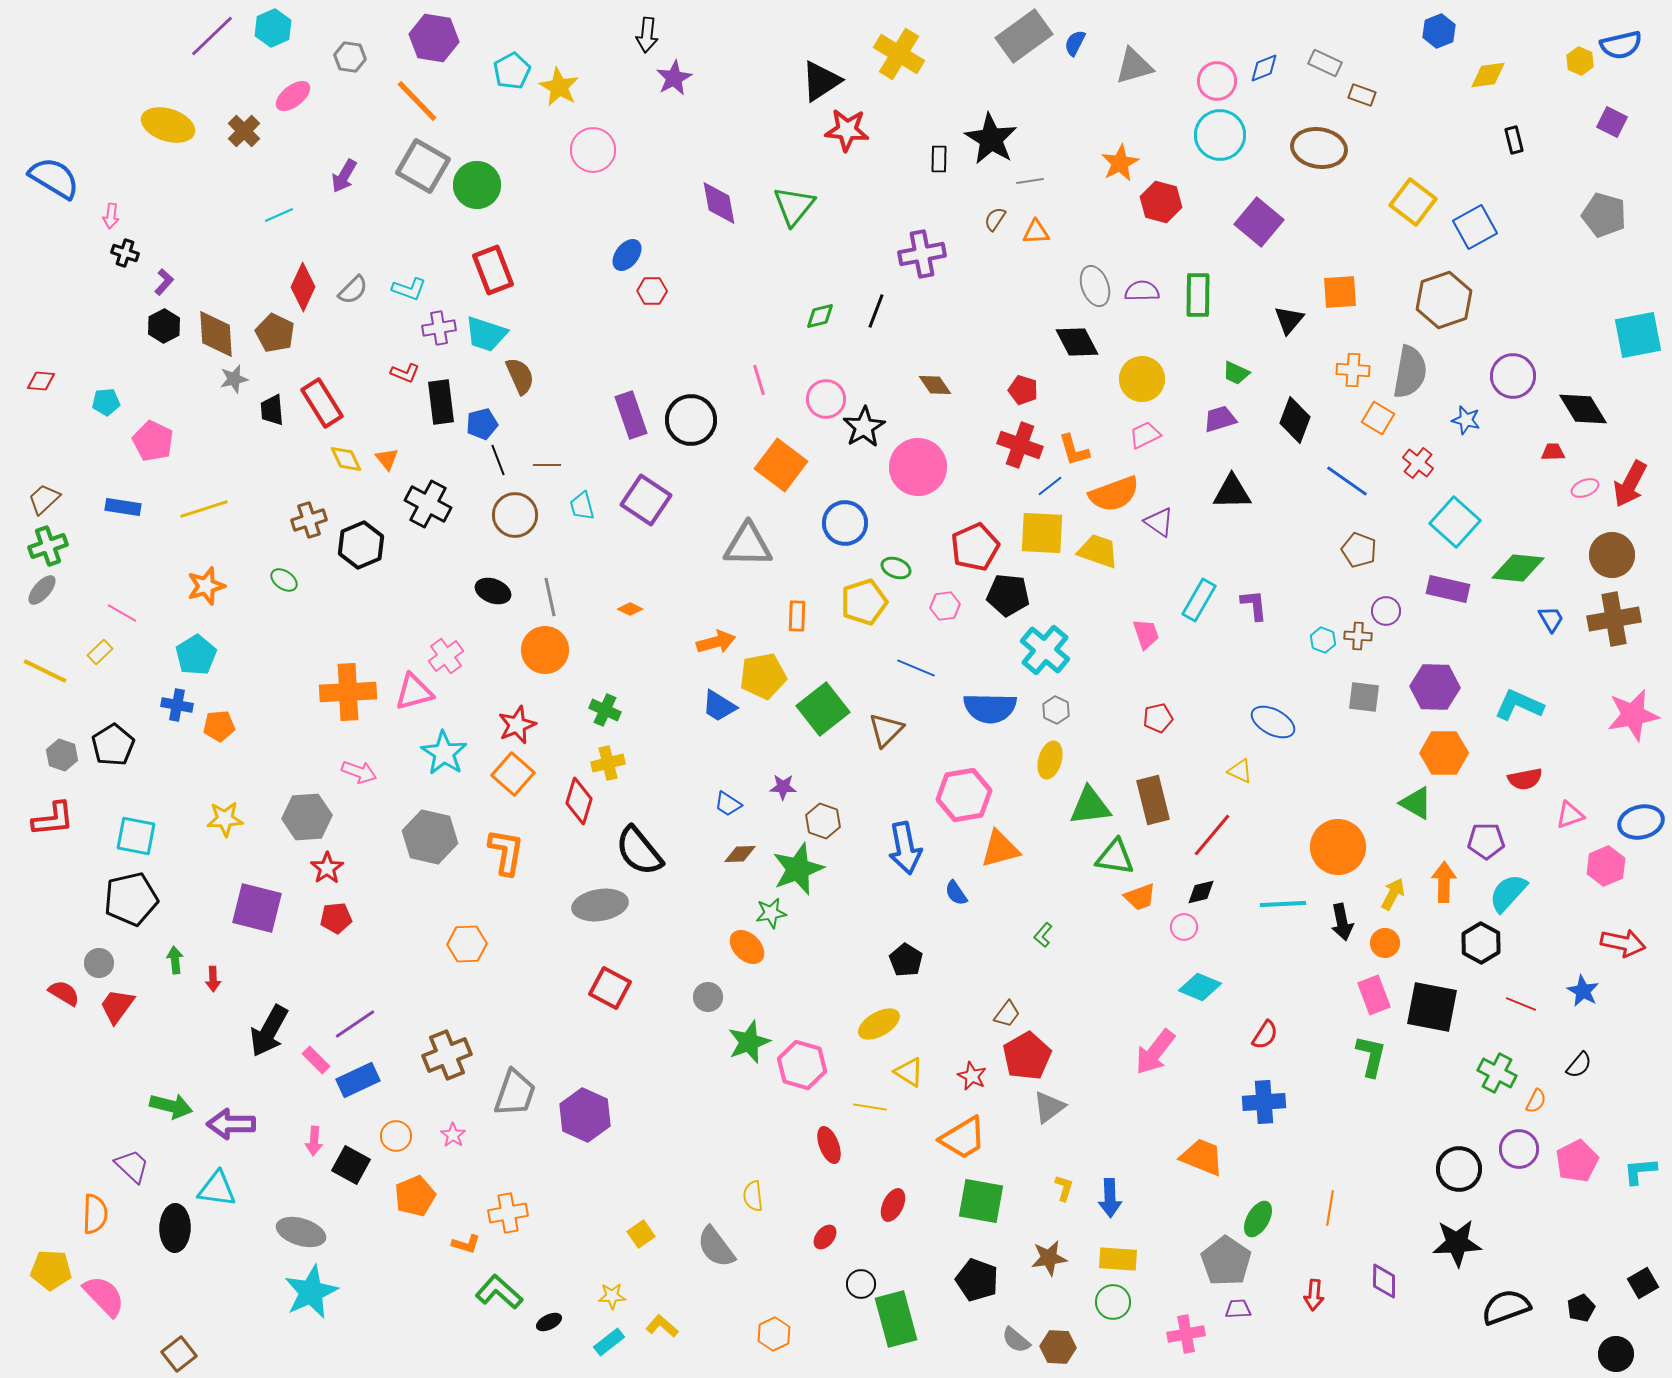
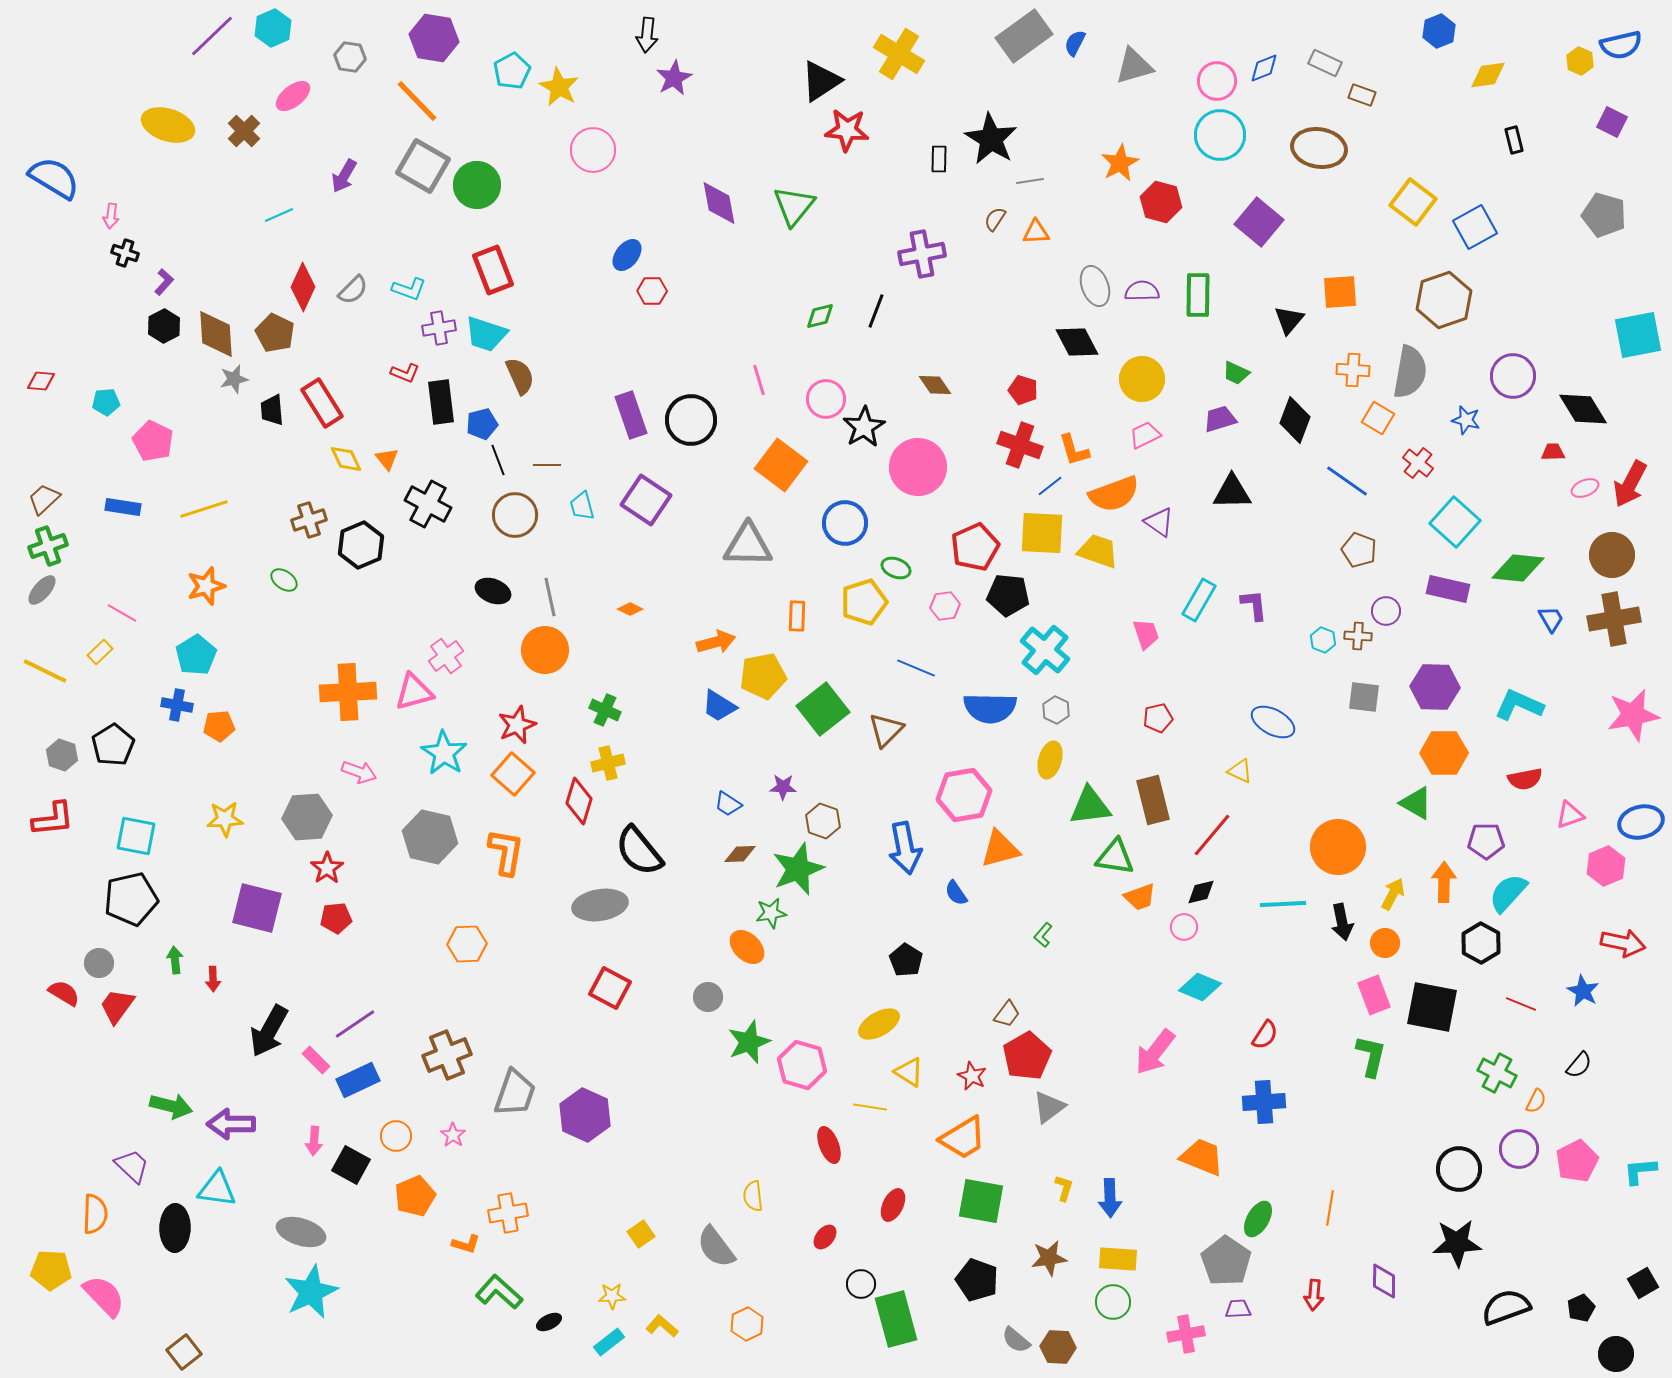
orange hexagon at (774, 1334): moved 27 px left, 10 px up
brown square at (179, 1354): moved 5 px right, 2 px up
